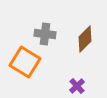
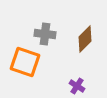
orange square: rotated 12 degrees counterclockwise
purple cross: rotated 14 degrees counterclockwise
